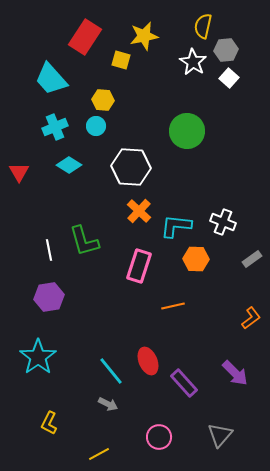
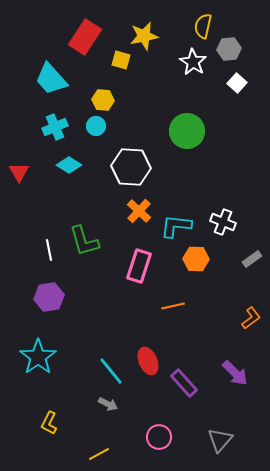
gray hexagon: moved 3 px right, 1 px up
white square: moved 8 px right, 5 px down
gray triangle: moved 5 px down
